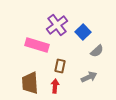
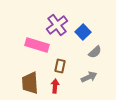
gray semicircle: moved 2 px left, 1 px down
